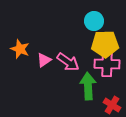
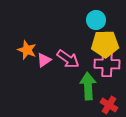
cyan circle: moved 2 px right, 1 px up
orange star: moved 7 px right, 1 px down
pink arrow: moved 3 px up
red cross: moved 3 px left
